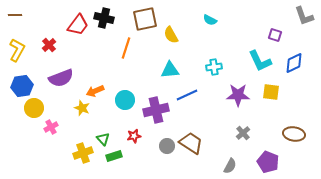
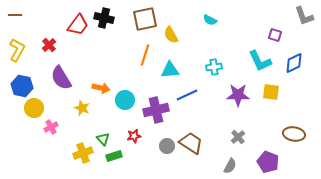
orange line: moved 19 px right, 7 px down
purple semicircle: rotated 80 degrees clockwise
blue hexagon: rotated 20 degrees clockwise
orange arrow: moved 6 px right, 3 px up; rotated 144 degrees counterclockwise
gray cross: moved 5 px left, 4 px down
